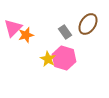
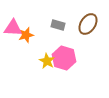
pink triangle: rotated 48 degrees clockwise
gray rectangle: moved 7 px left, 7 px up; rotated 40 degrees counterclockwise
yellow star: moved 1 px left, 2 px down
